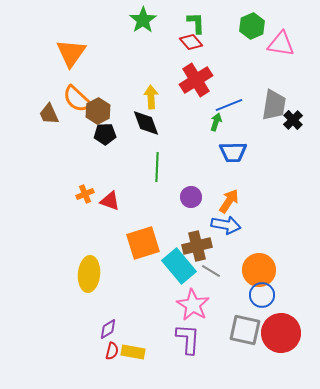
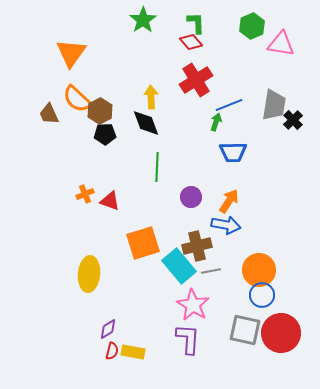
brown hexagon: moved 2 px right
gray line: rotated 42 degrees counterclockwise
